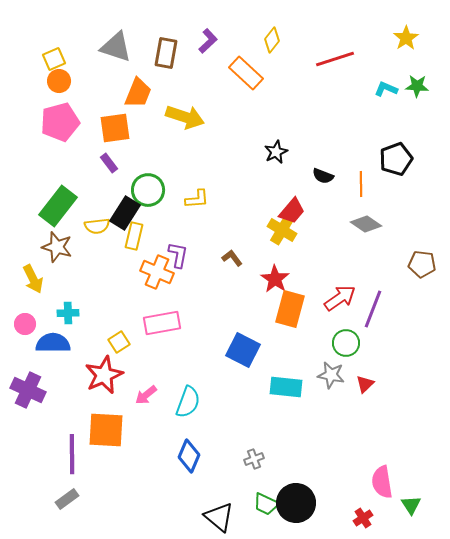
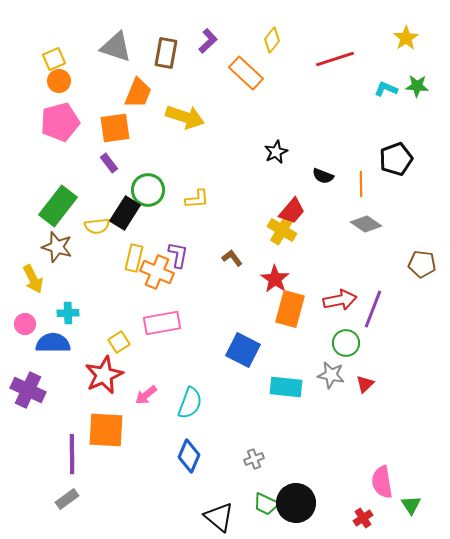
yellow rectangle at (134, 236): moved 22 px down
red arrow at (340, 298): moved 2 px down; rotated 24 degrees clockwise
cyan semicircle at (188, 402): moved 2 px right, 1 px down
